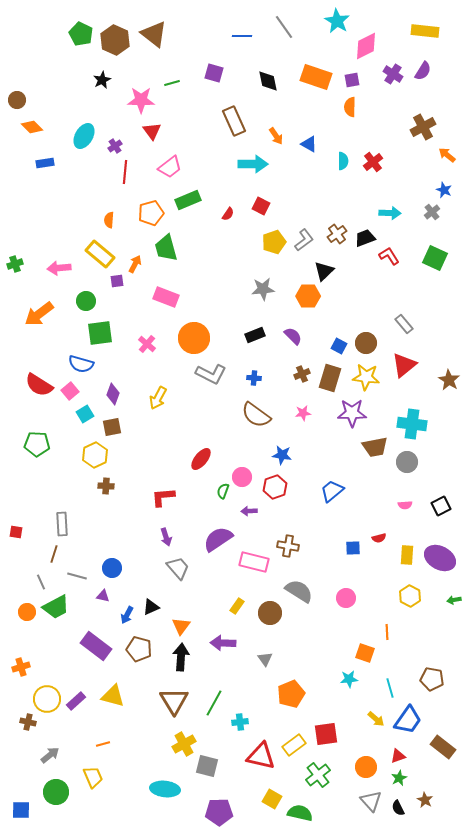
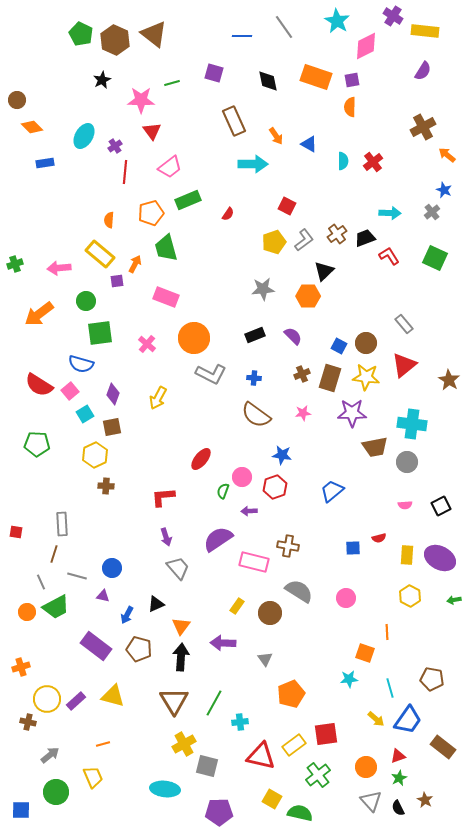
purple cross at (393, 74): moved 58 px up
red square at (261, 206): moved 26 px right
black triangle at (151, 607): moved 5 px right, 3 px up
